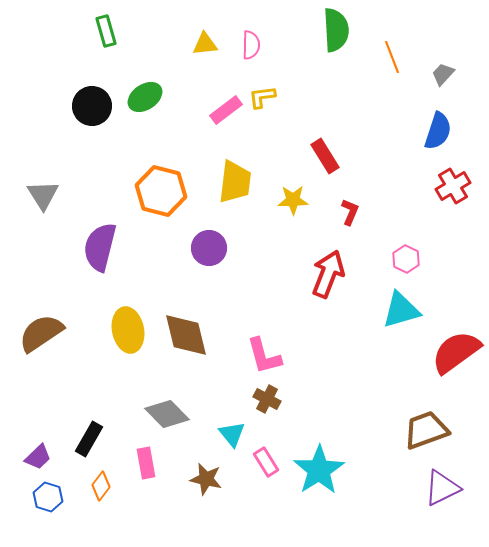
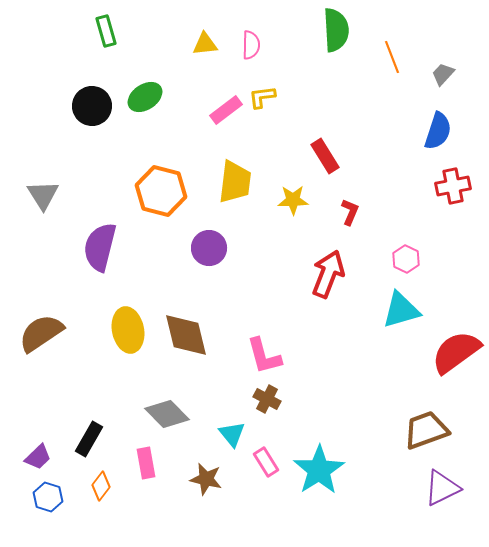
red cross at (453, 186): rotated 20 degrees clockwise
